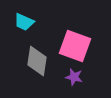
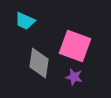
cyan trapezoid: moved 1 px right, 1 px up
gray diamond: moved 2 px right, 2 px down
